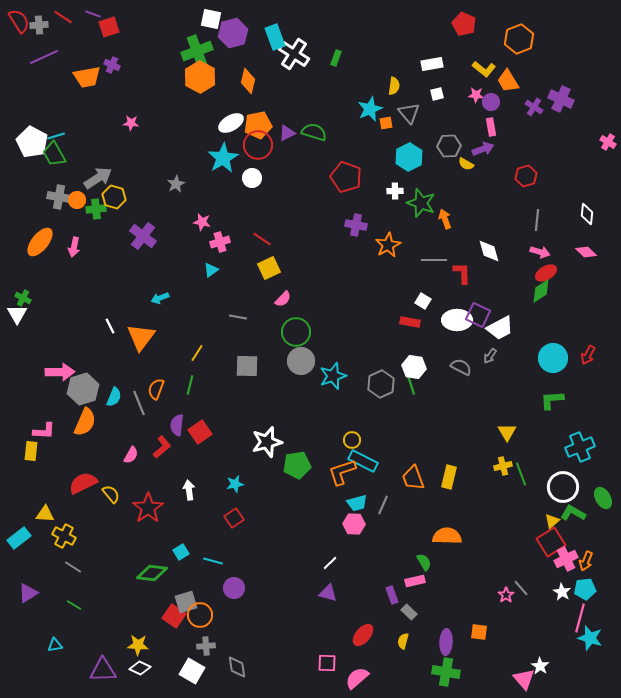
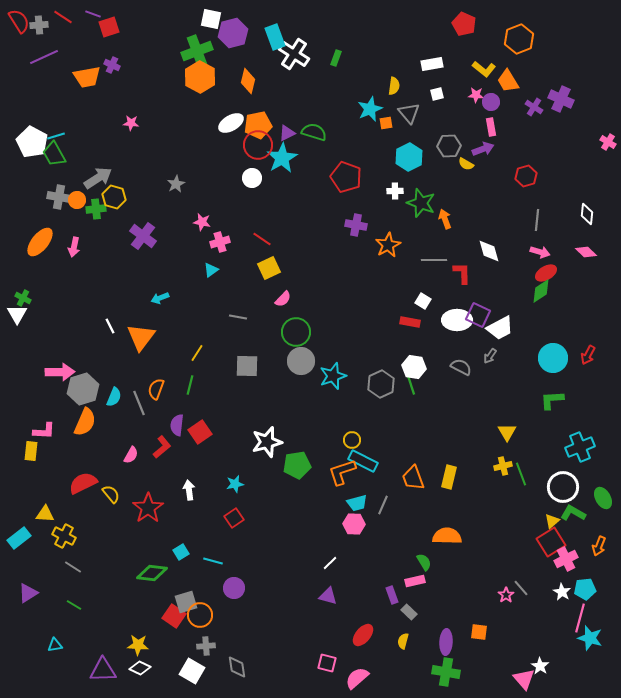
cyan star at (223, 158): moved 59 px right
orange arrow at (586, 561): moved 13 px right, 15 px up
purple triangle at (328, 593): moved 3 px down
pink square at (327, 663): rotated 12 degrees clockwise
